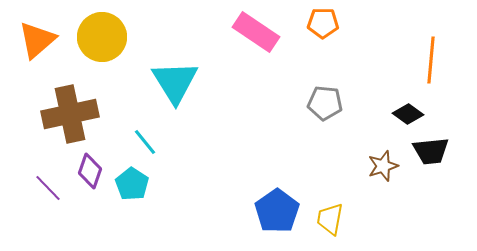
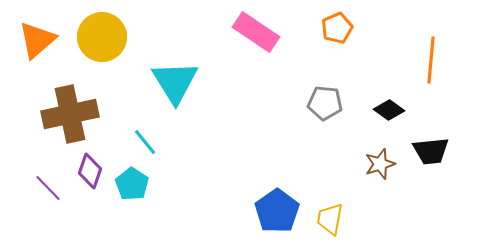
orange pentagon: moved 14 px right, 5 px down; rotated 24 degrees counterclockwise
black diamond: moved 19 px left, 4 px up
brown star: moved 3 px left, 2 px up
